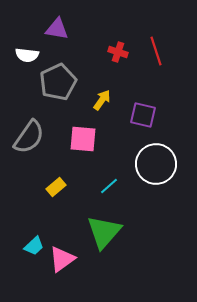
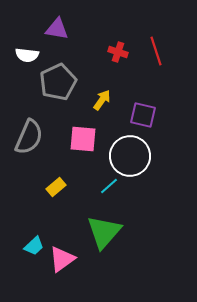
gray semicircle: rotated 12 degrees counterclockwise
white circle: moved 26 px left, 8 px up
